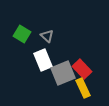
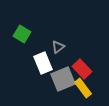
gray triangle: moved 11 px right, 11 px down; rotated 40 degrees clockwise
white rectangle: moved 3 px down
gray square: moved 6 px down
yellow rectangle: rotated 12 degrees counterclockwise
